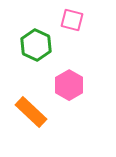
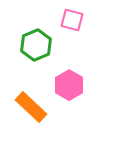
green hexagon: rotated 12 degrees clockwise
orange rectangle: moved 5 px up
